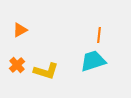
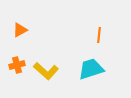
cyan trapezoid: moved 2 px left, 8 px down
orange cross: rotated 28 degrees clockwise
yellow L-shape: rotated 25 degrees clockwise
